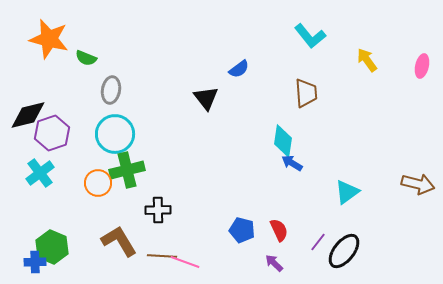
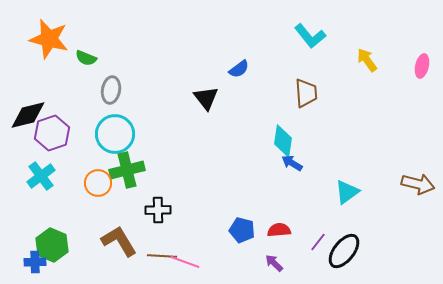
cyan cross: moved 1 px right, 3 px down
red semicircle: rotated 70 degrees counterclockwise
green hexagon: moved 2 px up
